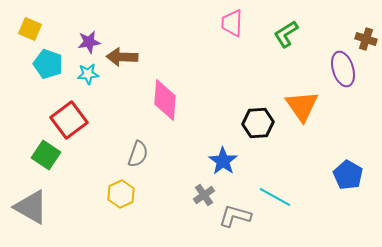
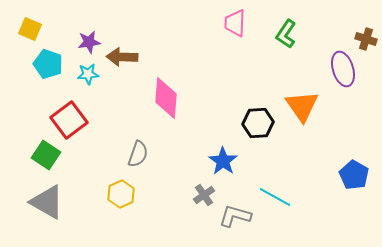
pink trapezoid: moved 3 px right
green L-shape: rotated 24 degrees counterclockwise
pink diamond: moved 1 px right, 2 px up
blue pentagon: moved 6 px right
gray triangle: moved 16 px right, 5 px up
